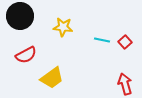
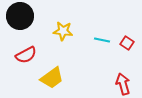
yellow star: moved 4 px down
red square: moved 2 px right, 1 px down; rotated 16 degrees counterclockwise
red arrow: moved 2 px left
